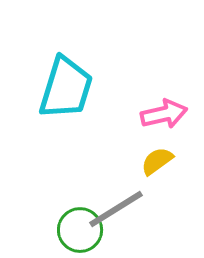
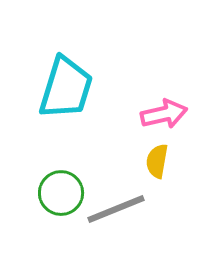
yellow semicircle: rotated 44 degrees counterclockwise
gray line: rotated 10 degrees clockwise
green circle: moved 19 px left, 37 px up
